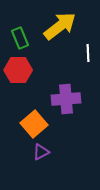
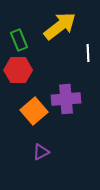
green rectangle: moved 1 px left, 2 px down
orange square: moved 13 px up
